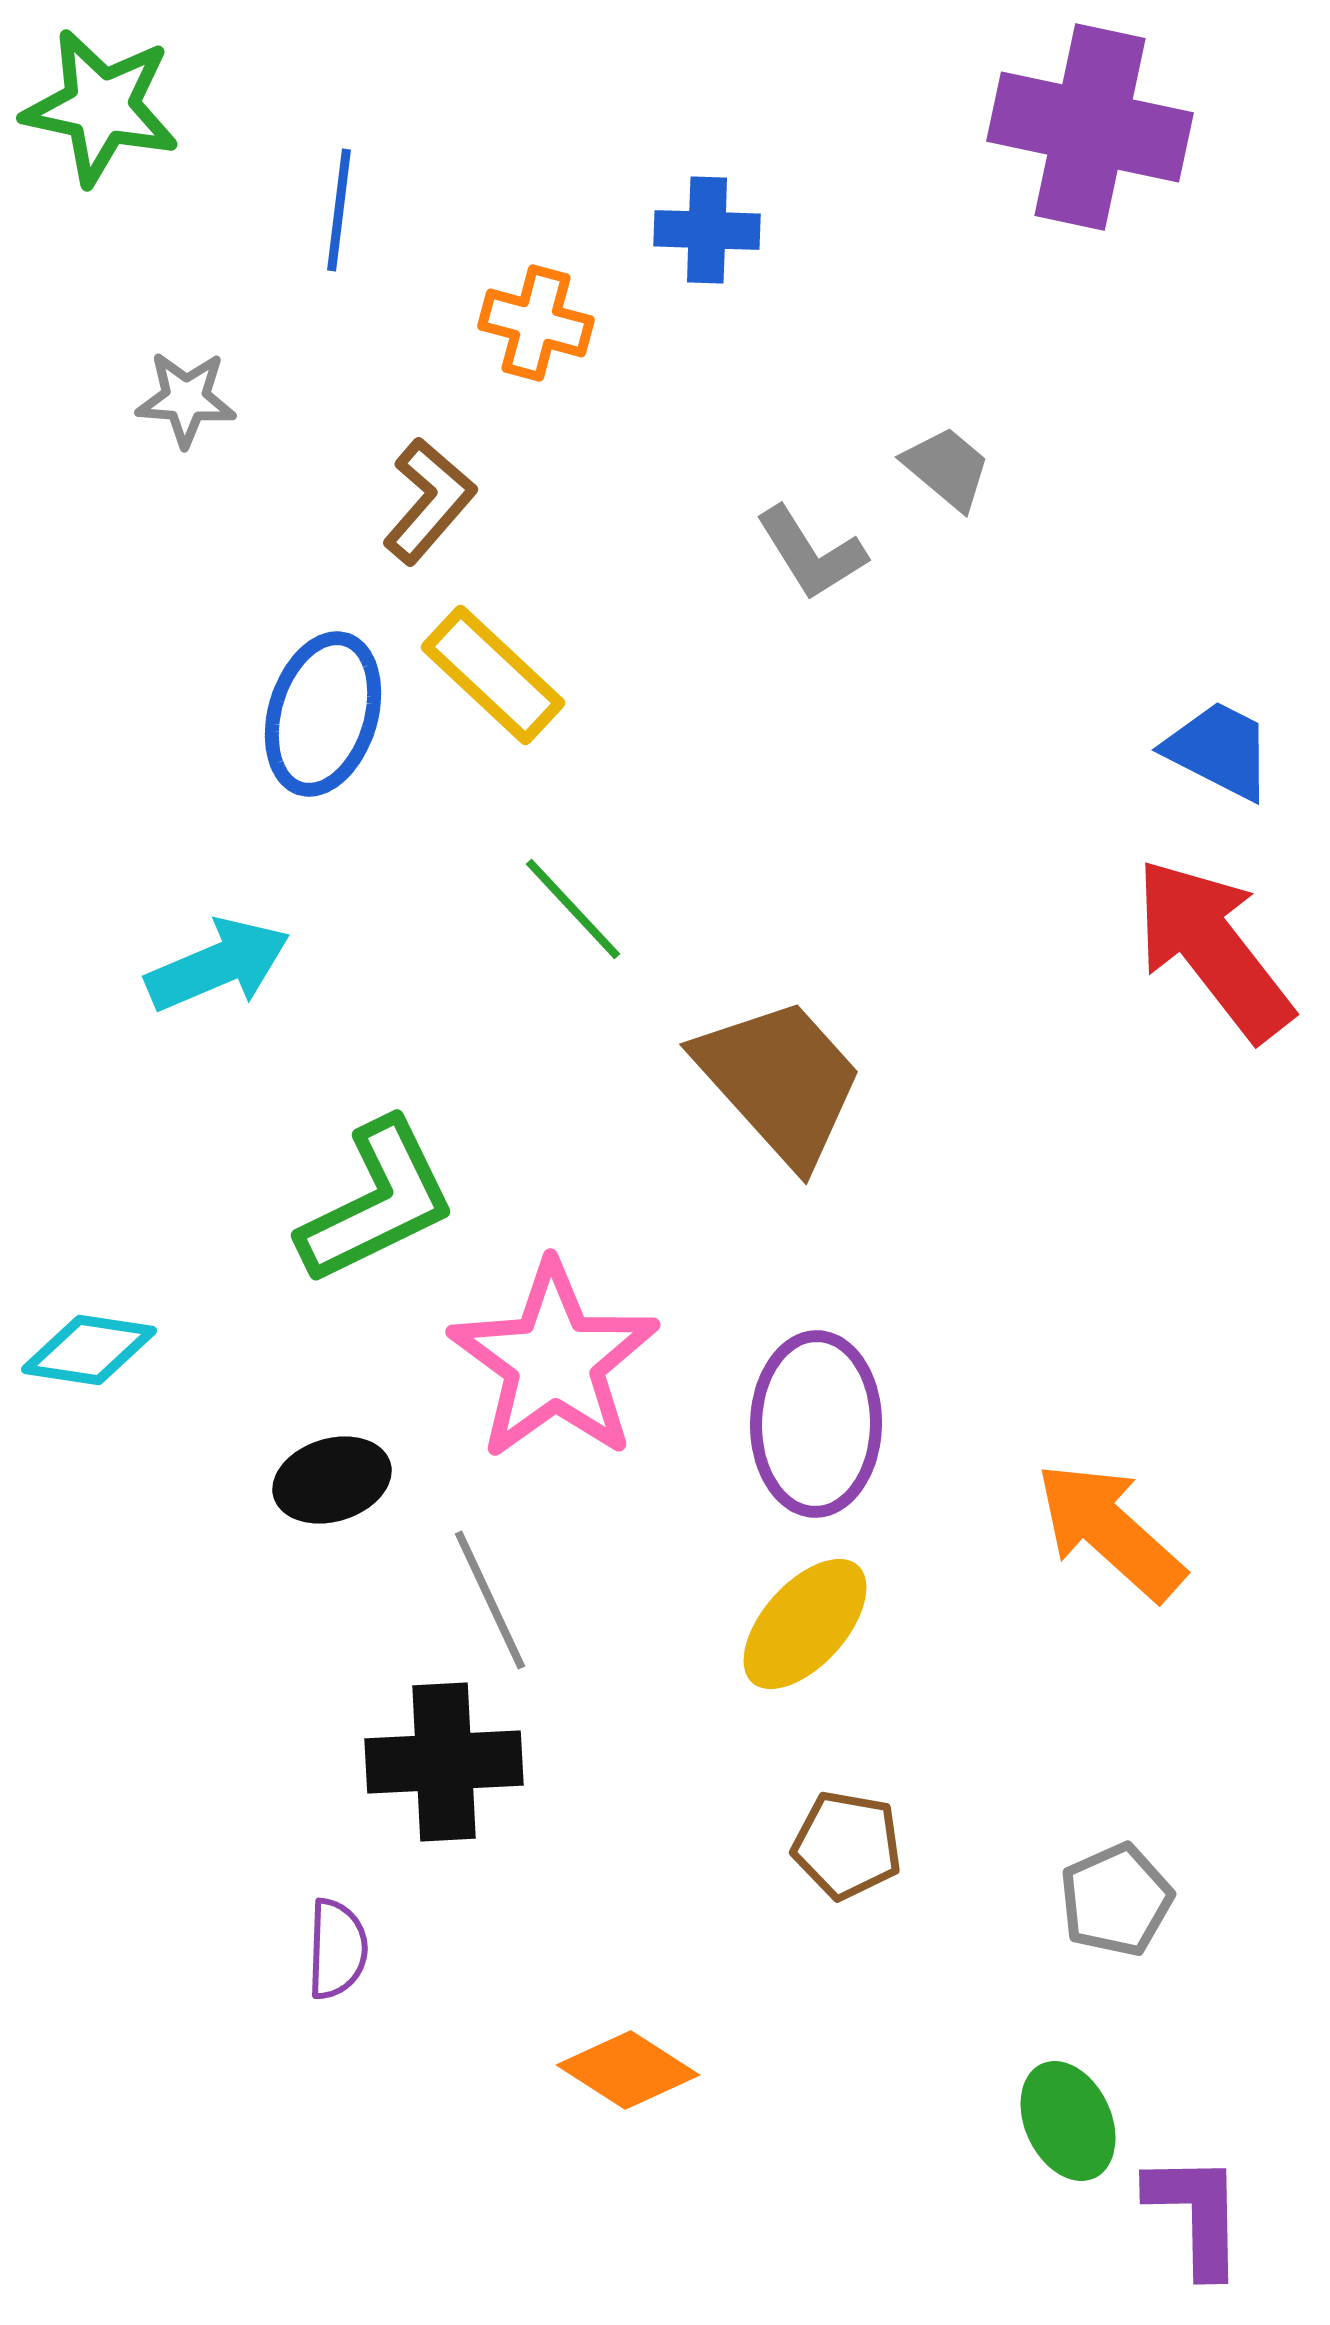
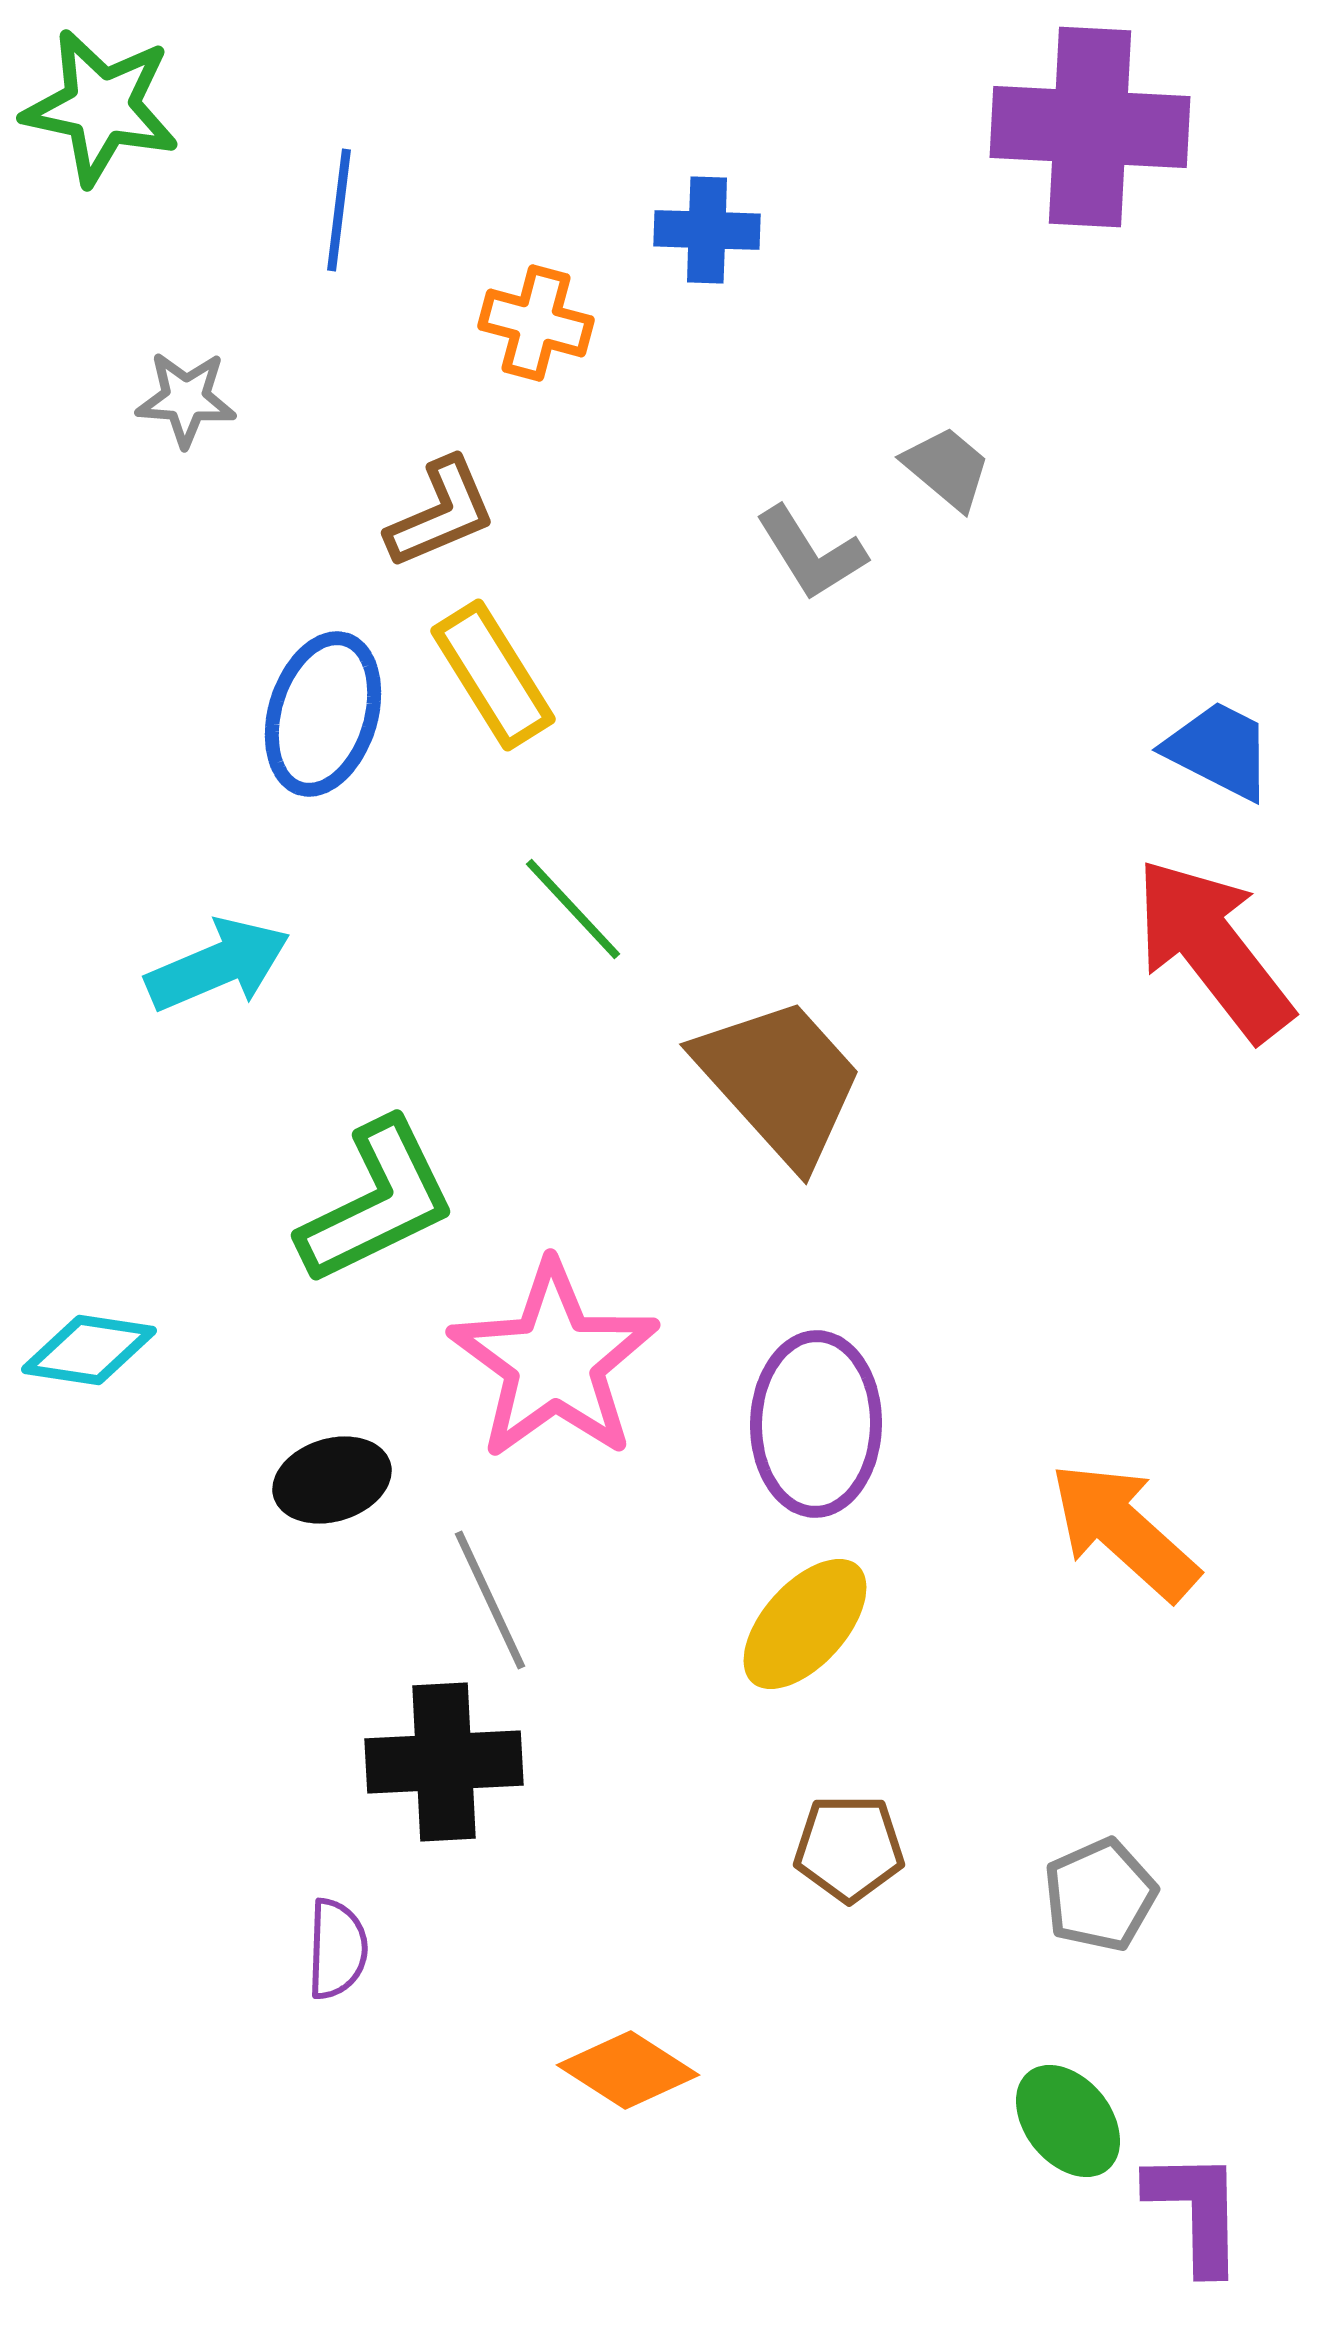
purple cross: rotated 9 degrees counterclockwise
brown L-shape: moved 12 px right, 12 px down; rotated 26 degrees clockwise
yellow rectangle: rotated 15 degrees clockwise
orange arrow: moved 14 px right
brown pentagon: moved 2 px right, 3 px down; rotated 10 degrees counterclockwise
gray pentagon: moved 16 px left, 5 px up
green ellipse: rotated 14 degrees counterclockwise
purple L-shape: moved 3 px up
